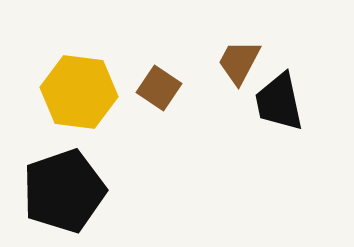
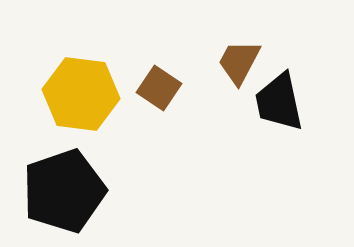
yellow hexagon: moved 2 px right, 2 px down
